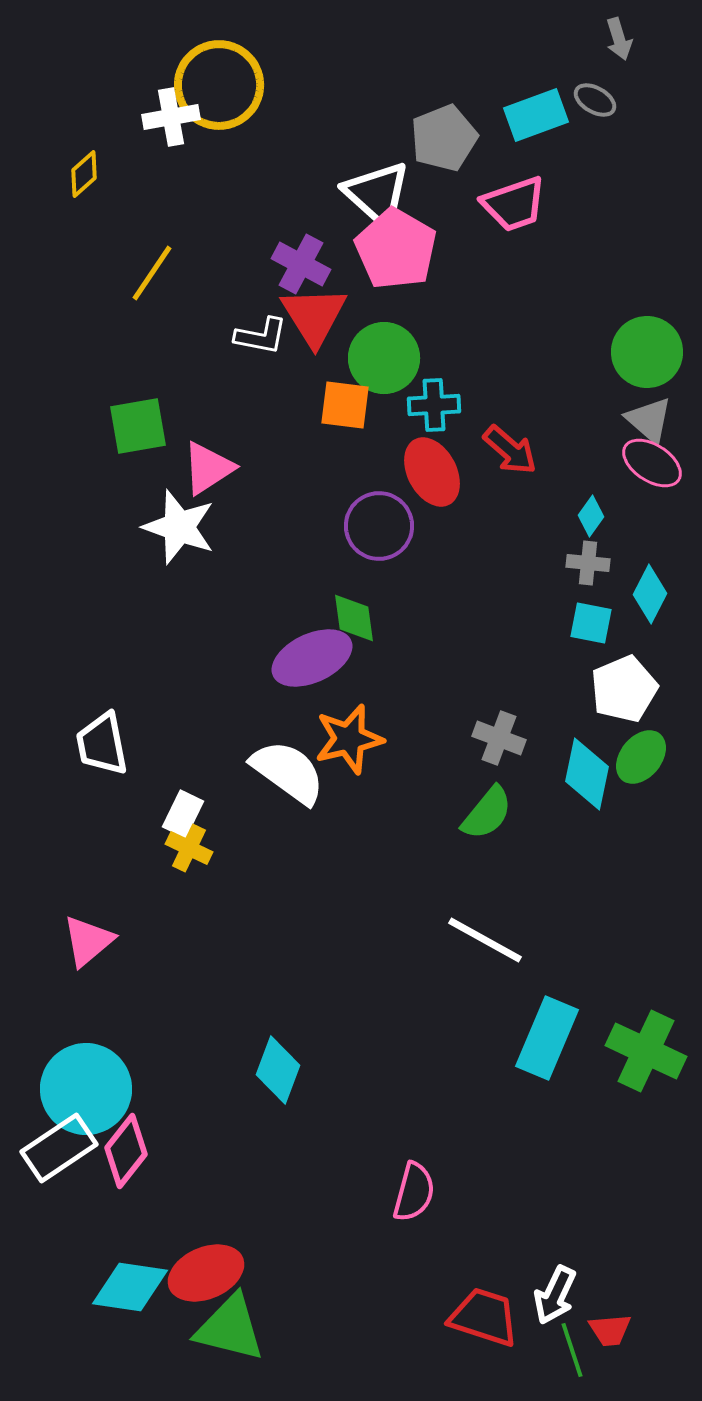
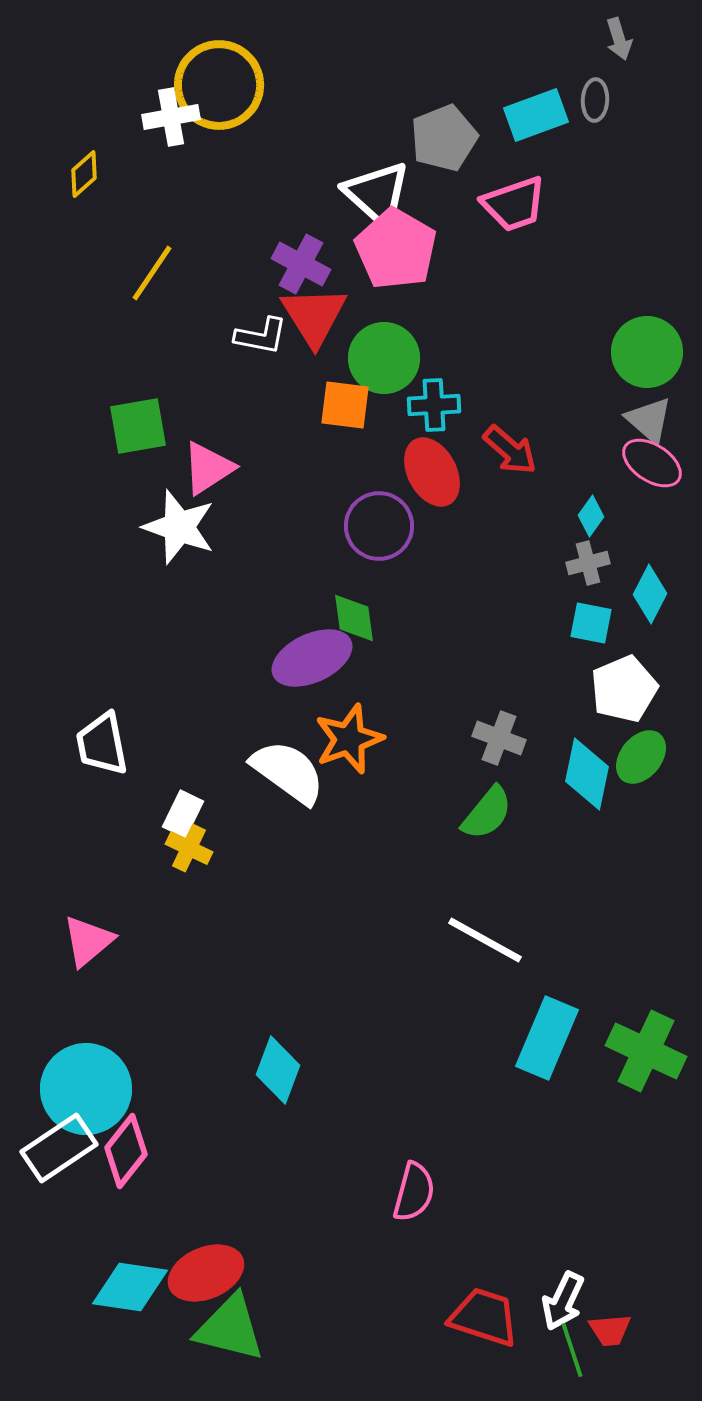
gray ellipse at (595, 100): rotated 63 degrees clockwise
gray cross at (588, 563): rotated 21 degrees counterclockwise
orange star at (349, 739): rotated 6 degrees counterclockwise
white arrow at (555, 1295): moved 8 px right, 6 px down
